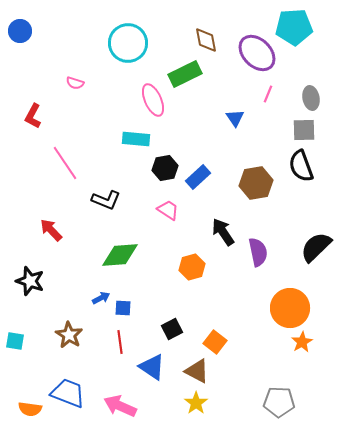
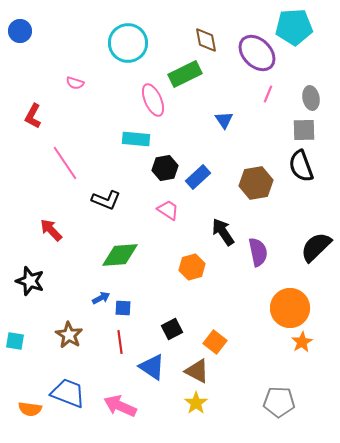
blue triangle at (235, 118): moved 11 px left, 2 px down
